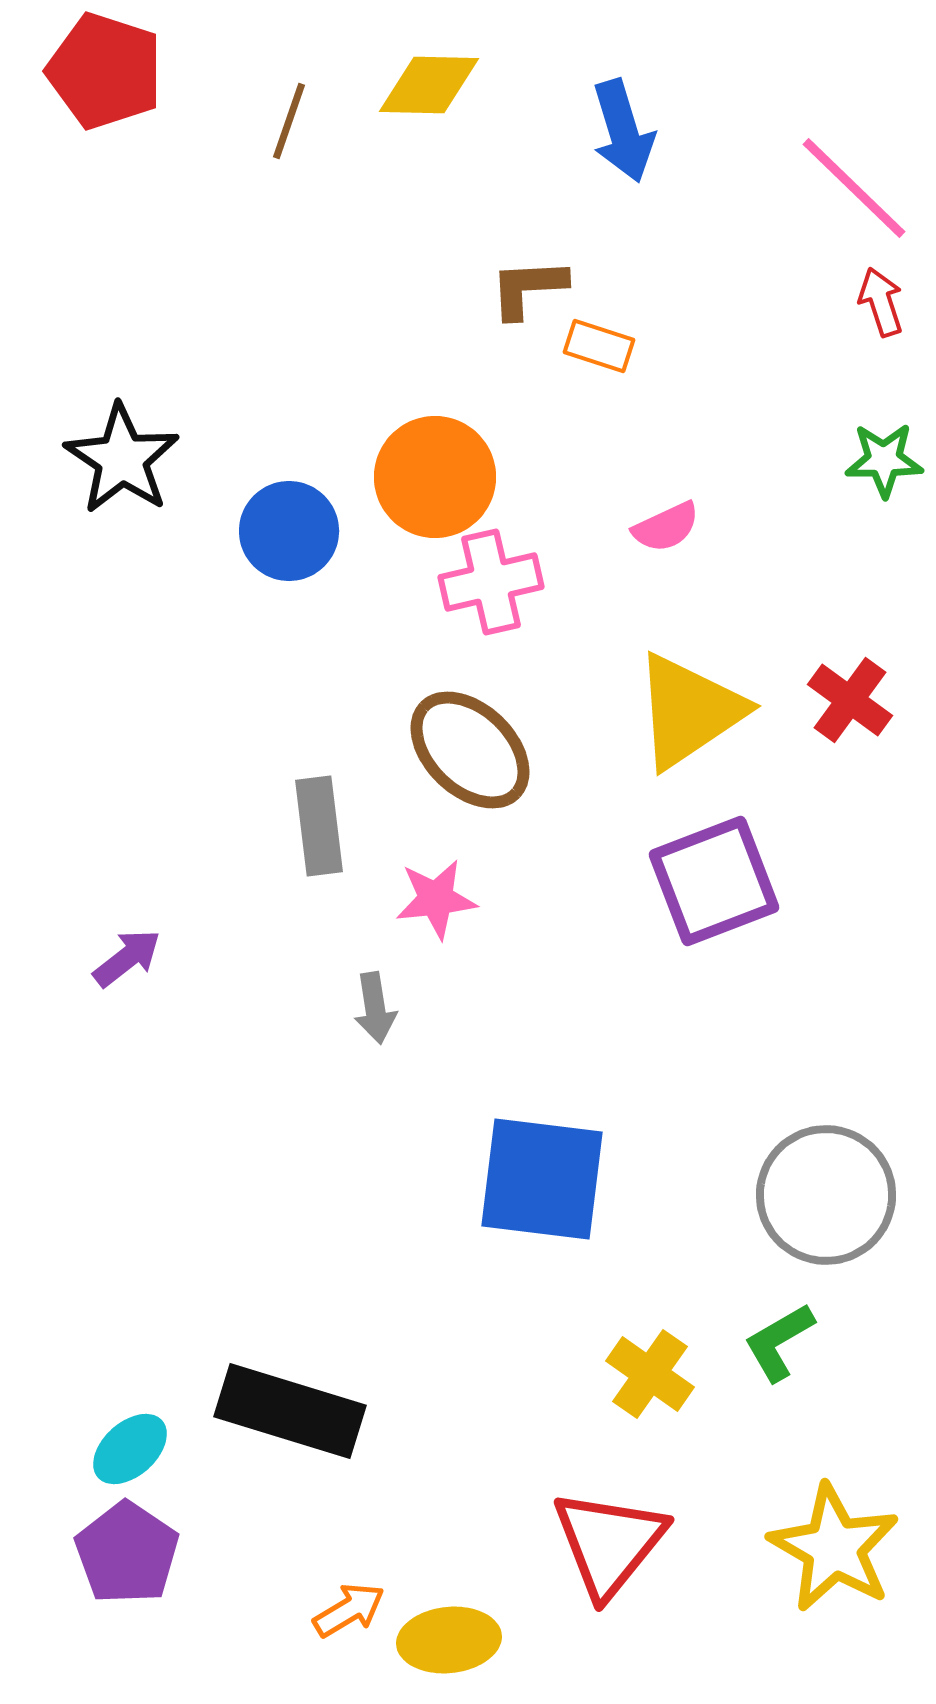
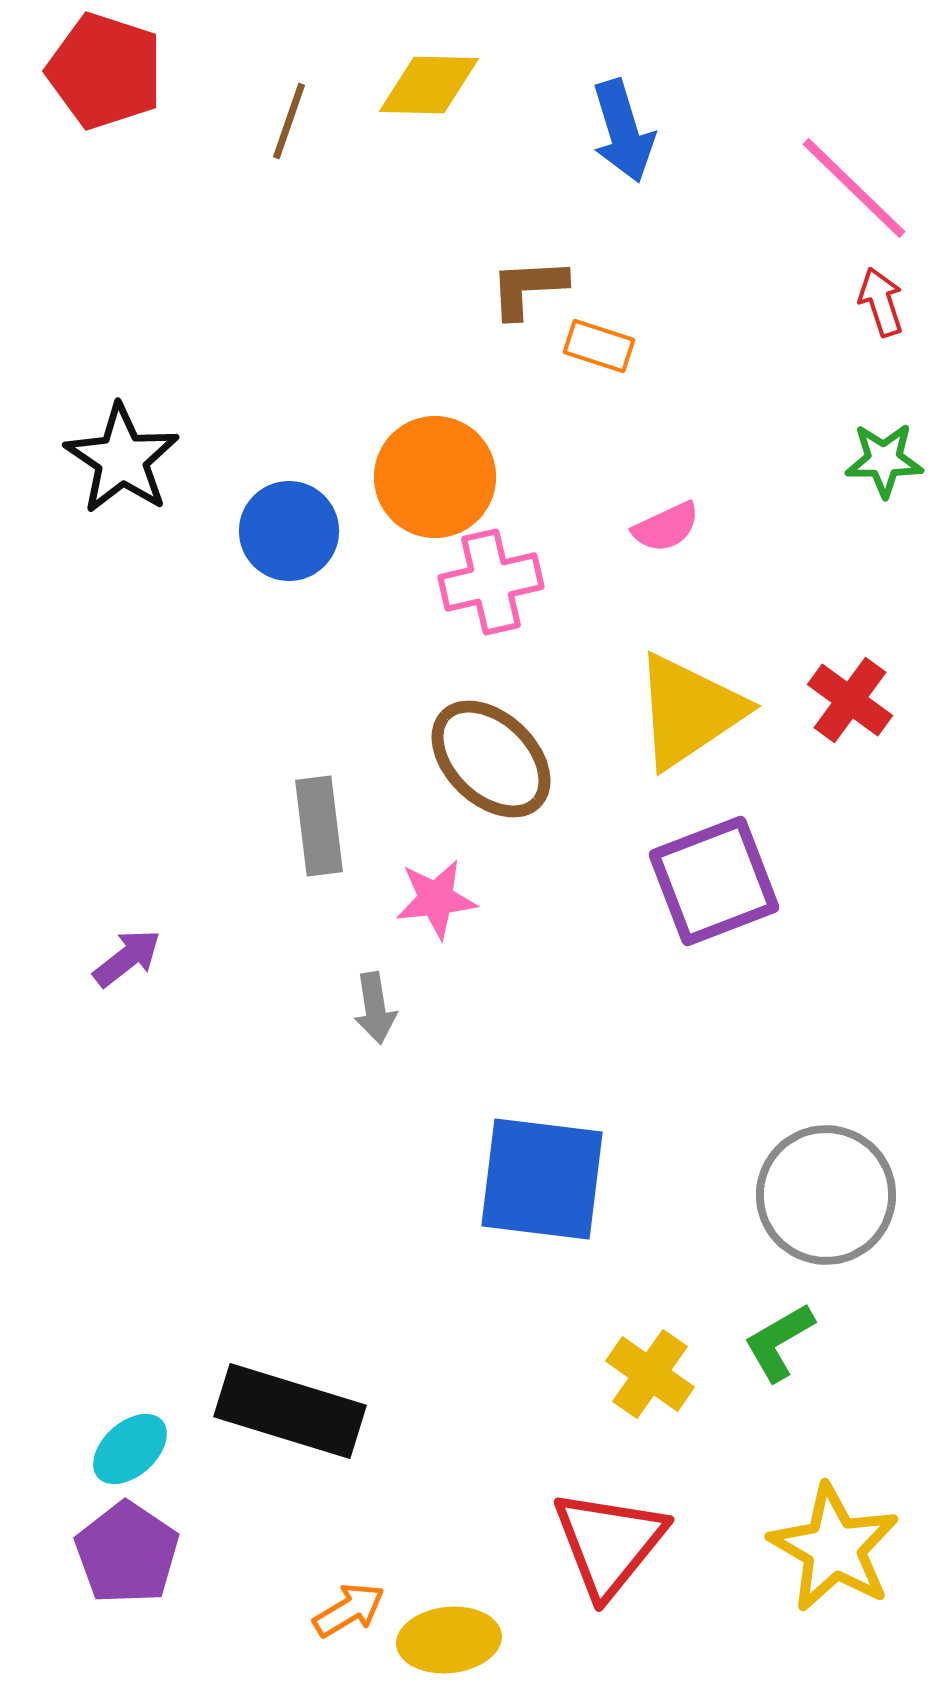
brown ellipse: moved 21 px right, 9 px down
